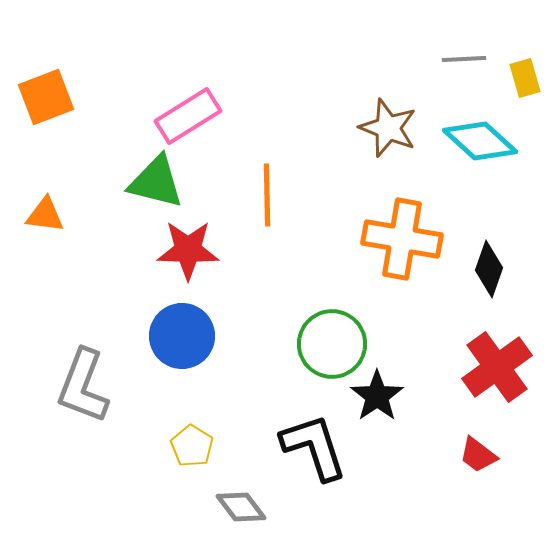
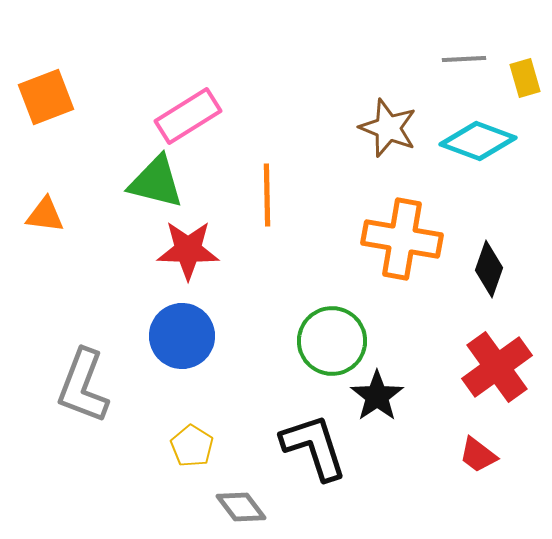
cyan diamond: moved 2 px left; rotated 22 degrees counterclockwise
green circle: moved 3 px up
